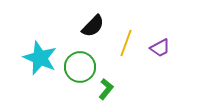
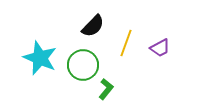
green circle: moved 3 px right, 2 px up
